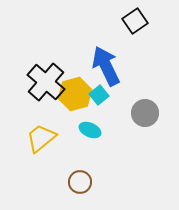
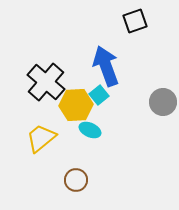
black square: rotated 15 degrees clockwise
blue arrow: rotated 6 degrees clockwise
yellow hexagon: moved 1 px right, 11 px down; rotated 12 degrees clockwise
gray circle: moved 18 px right, 11 px up
brown circle: moved 4 px left, 2 px up
